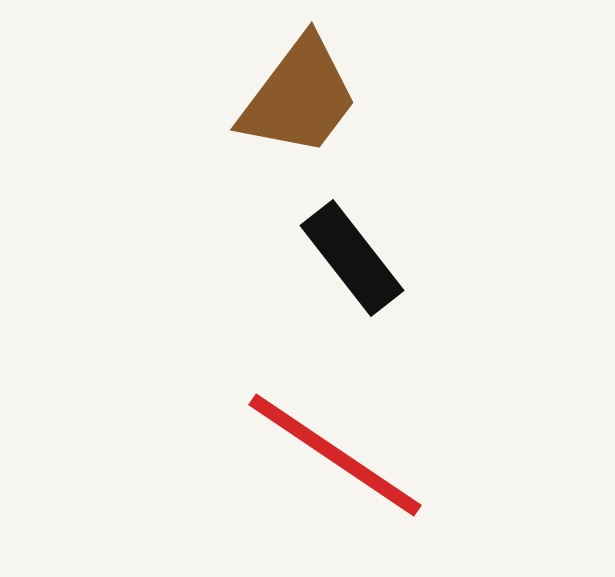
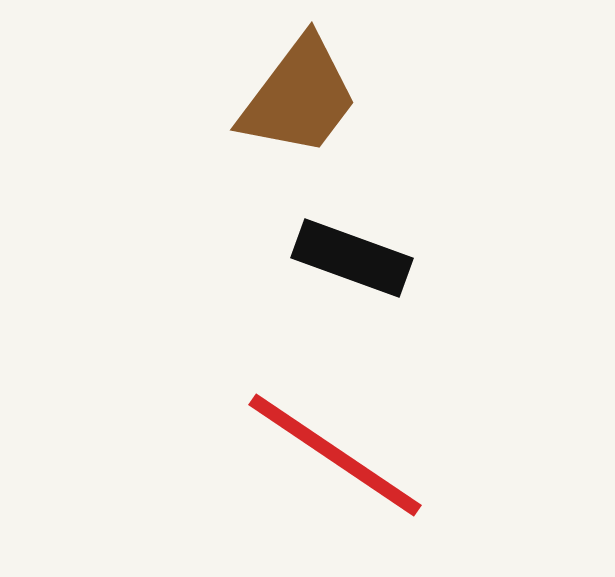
black rectangle: rotated 32 degrees counterclockwise
